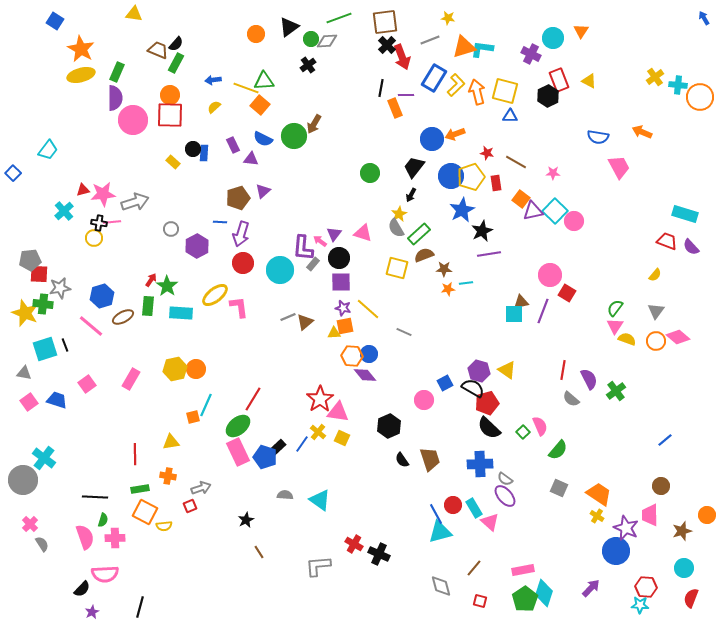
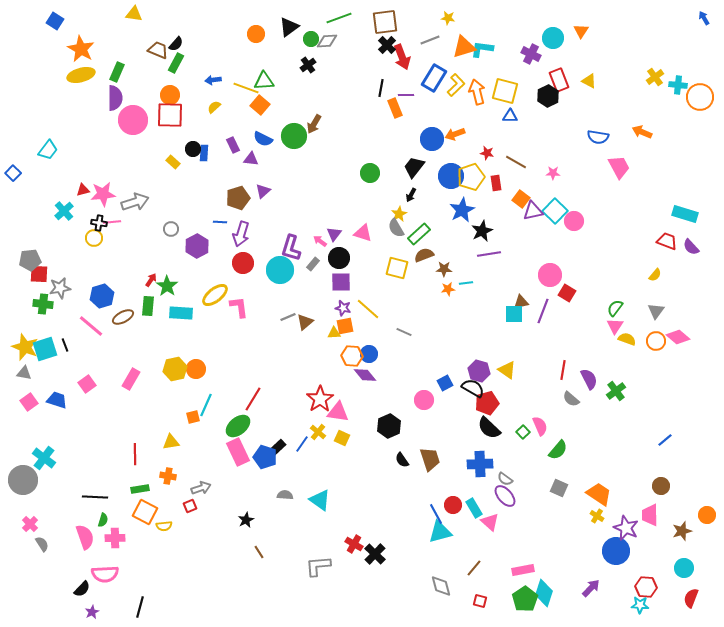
purple L-shape at (303, 248): moved 12 px left; rotated 12 degrees clockwise
yellow star at (25, 313): moved 34 px down
black cross at (379, 554): moved 4 px left; rotated 20 degrees clockwise
